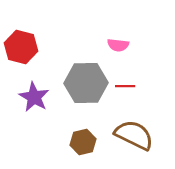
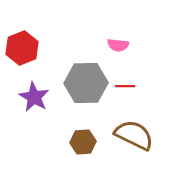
red hexagon: moved 1 px right, 1 px down; rotated 24 degrees clockwise
brown hexagon: rotated 10 degrees clockwise
